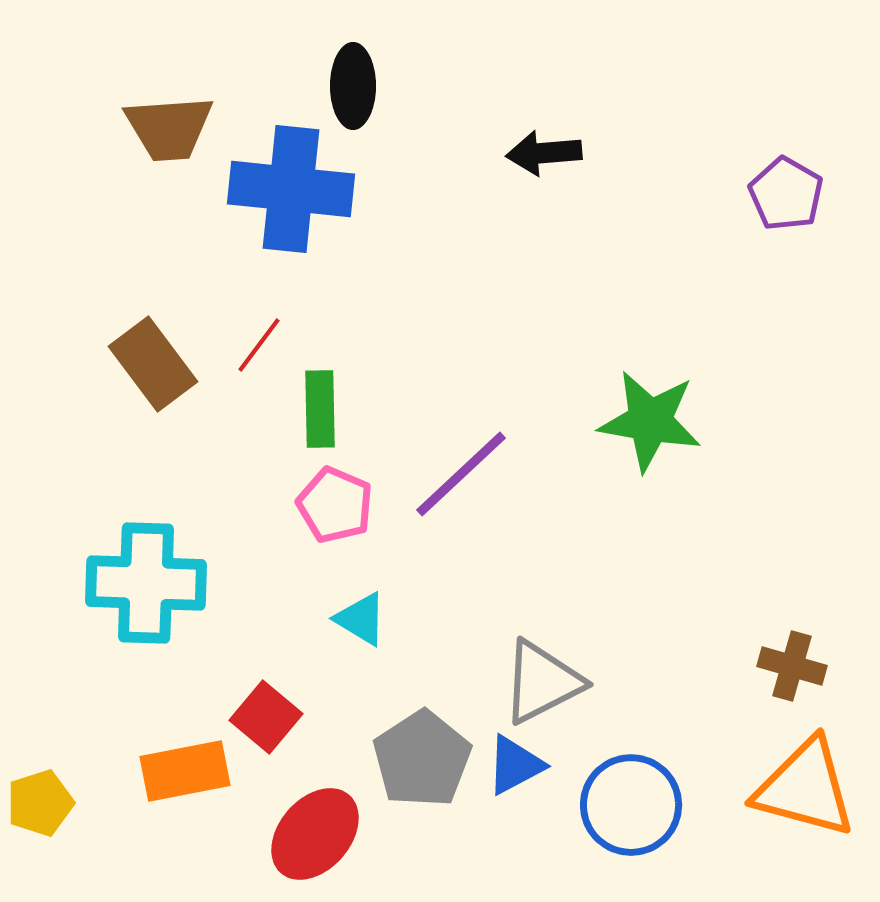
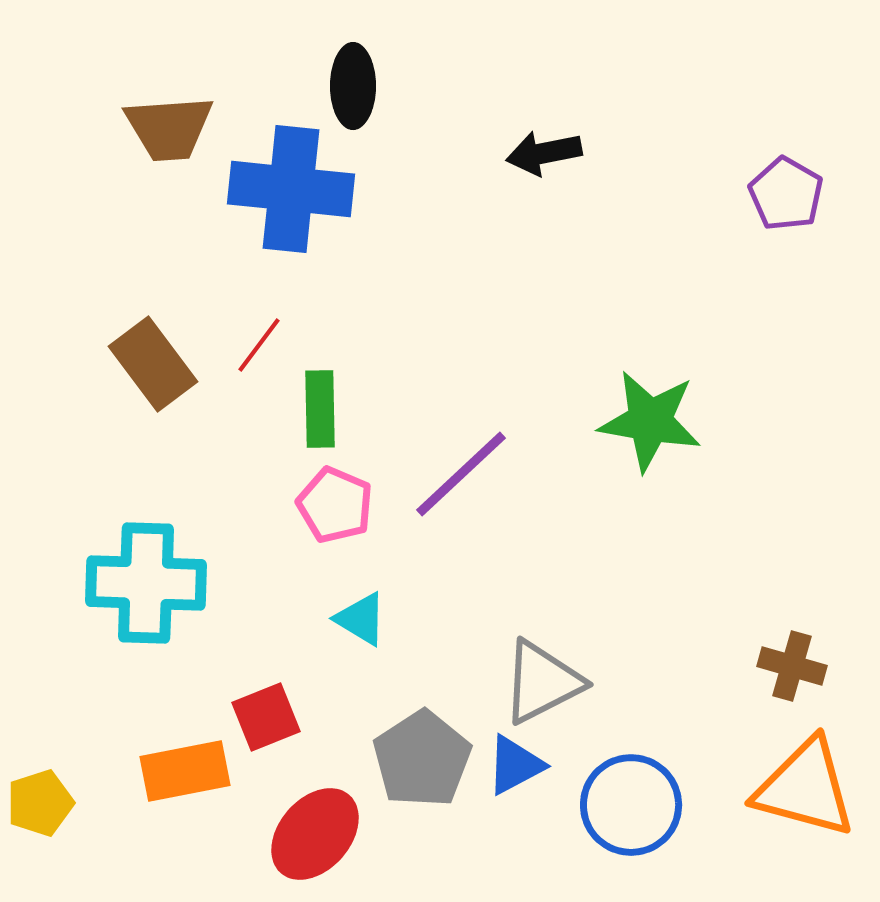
black arrow: rotated 6 degrees counterclockwise
red square: rotated 28 degrees clockwise
